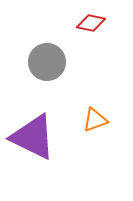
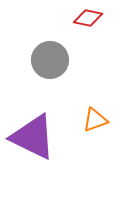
red diamond: moved 3 px left, 5 px up
gray circle: moved 3 px right, 2 px up
